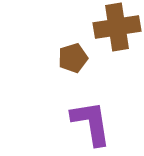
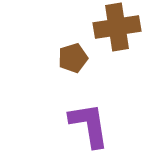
purple L-shape: moved 2 px left, 2 px down
